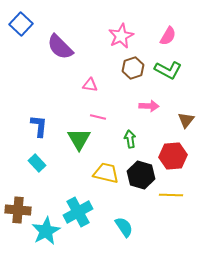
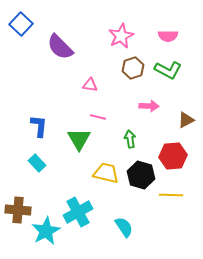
pink semicircle: rotated 60 degrees clockwise
brown triangle: rotated 24 degrees clockwise
